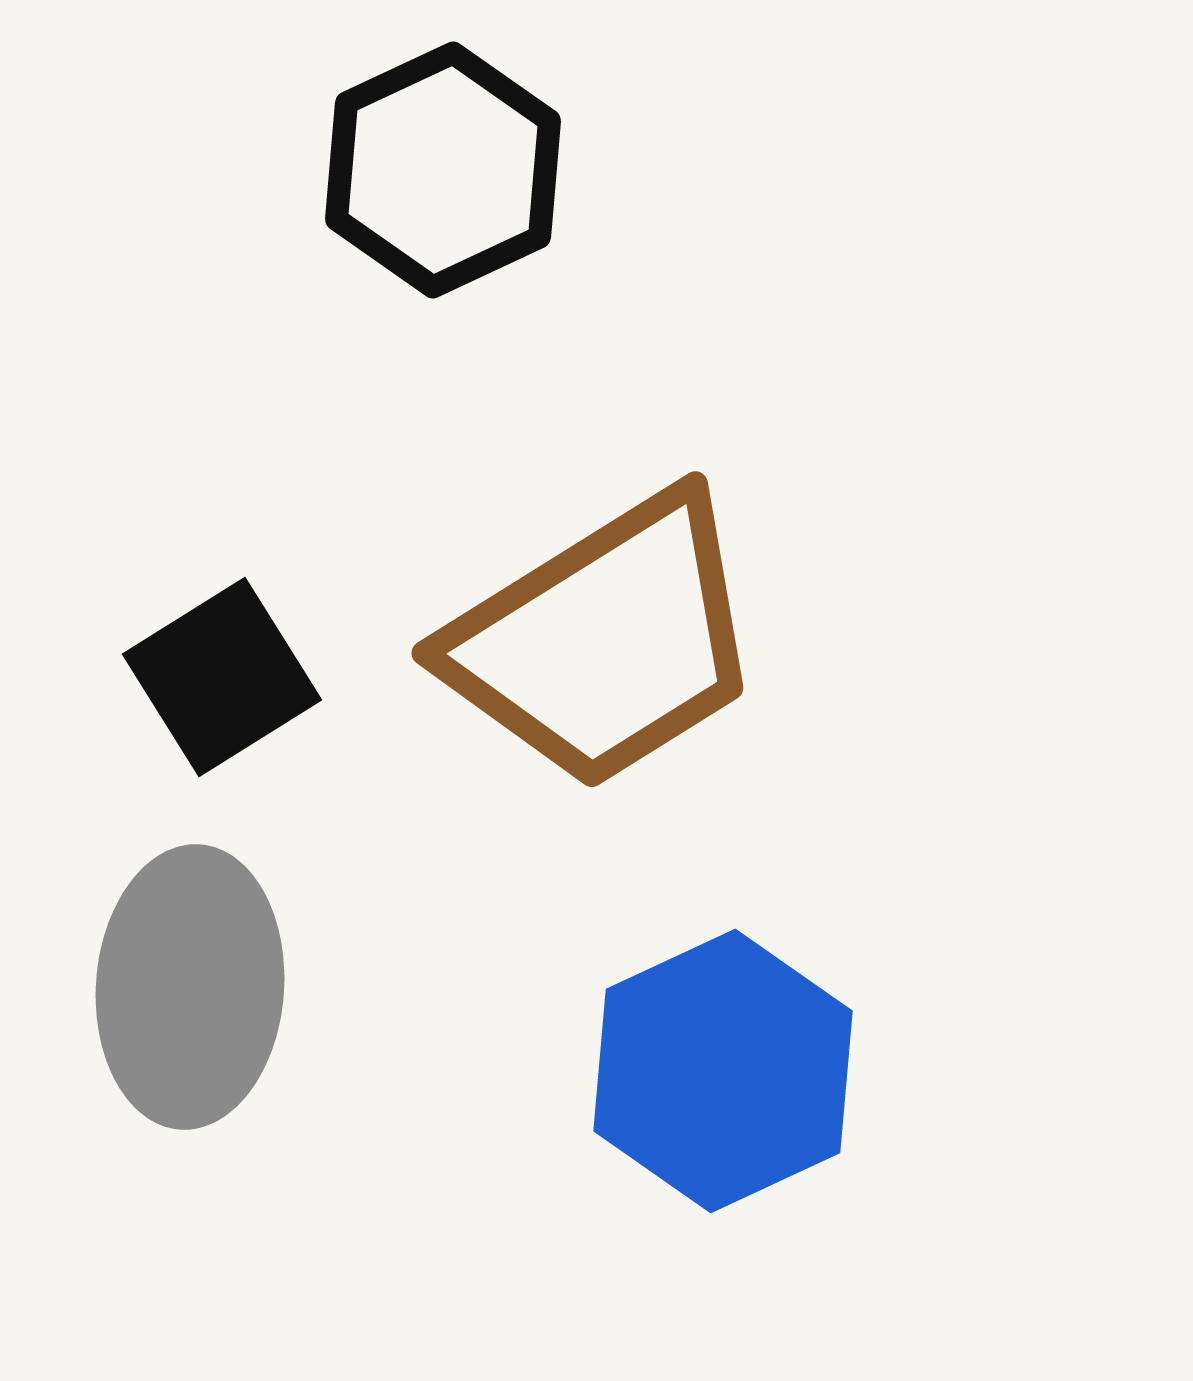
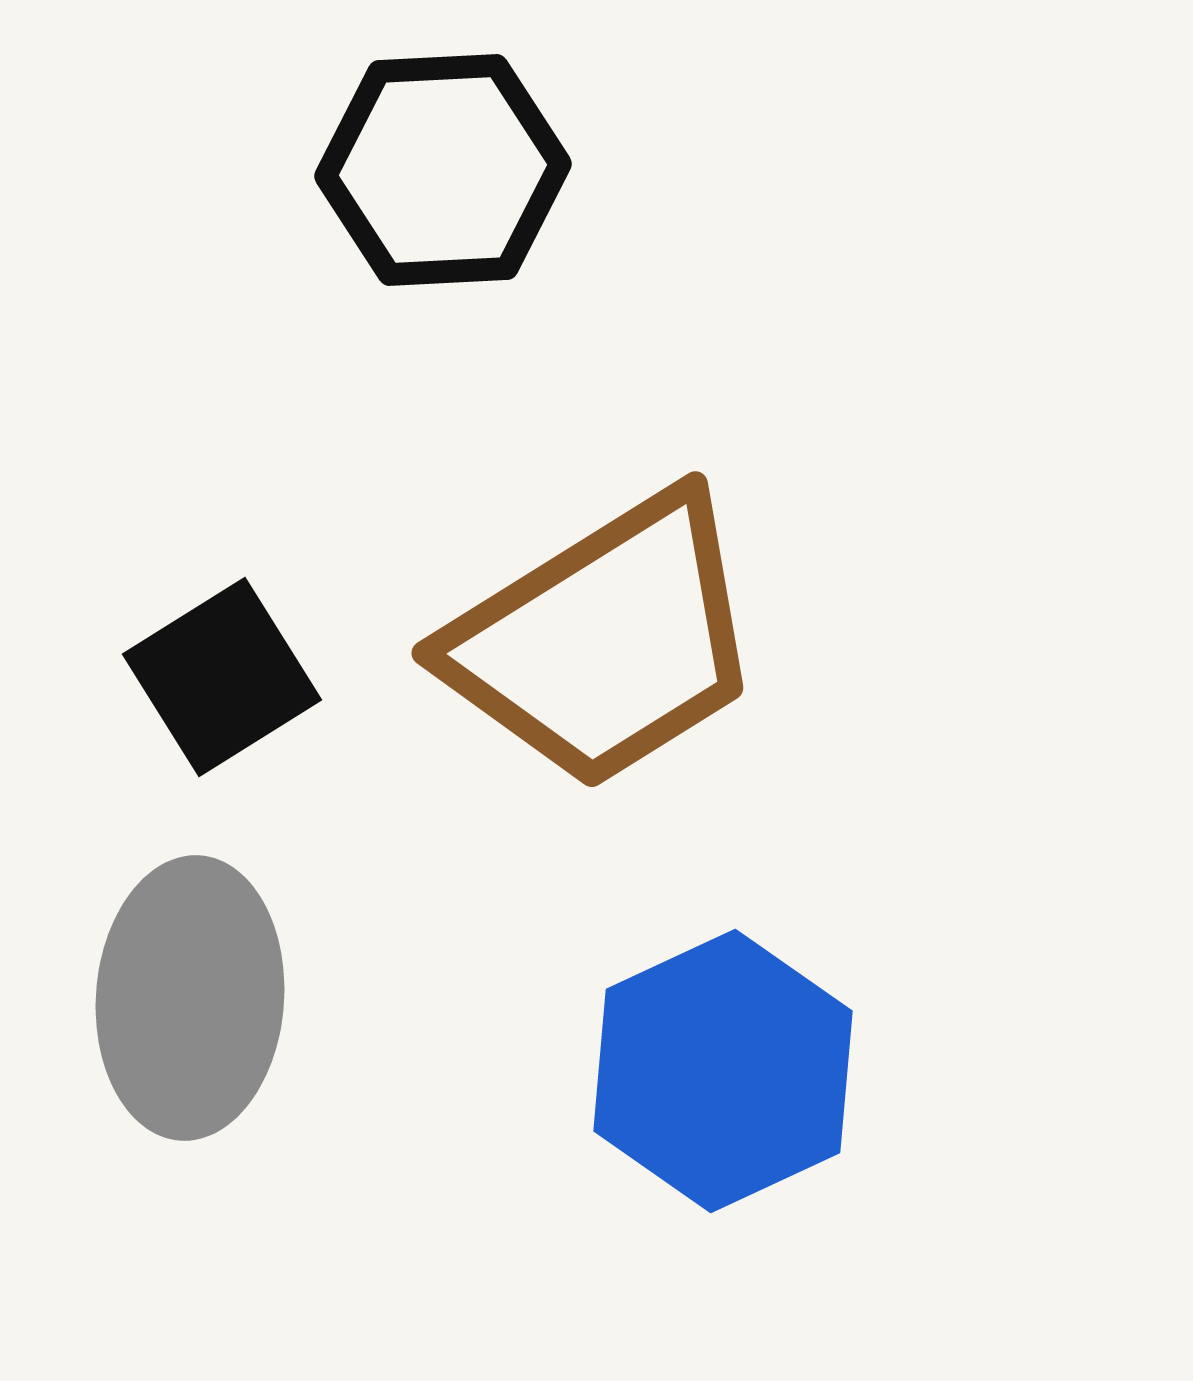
black hexagon: rotated 22 degrees clockwise
gray ellipse: moved 11 px down
